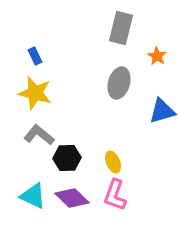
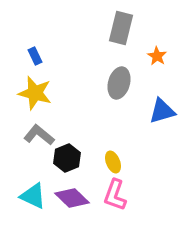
black hexagon: rotated 20 degrees counterclockwise
